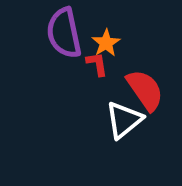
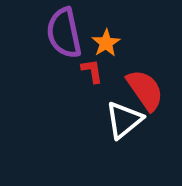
red L-shape: moved 5 px left, 7 px down
